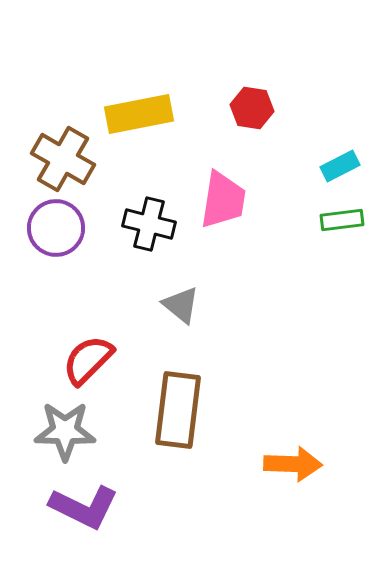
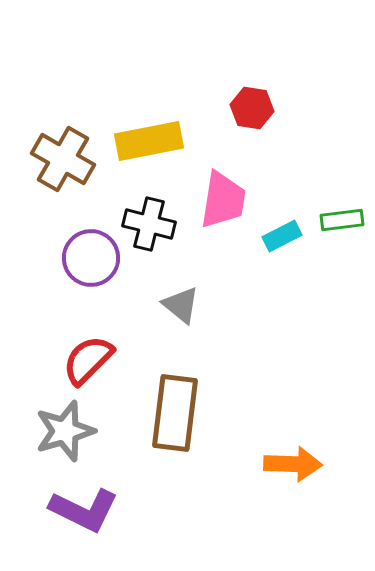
yellow rectangle: moved 10 px right, 27 px down
cyan rectangle: moved 58 px left, 70 px down
purple circle: moved 35 px right, 30 px down
brown rectangle: moved 3 px left, 3 px down
gray star: rotated 18 degrees counterclockwise
purple L-shape: moved 3 px down
